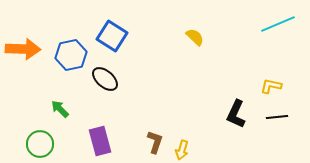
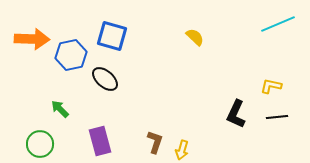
blue square: rotated 16 degrees counterclockwise
orange arrow: moved 9 px right, 10 px up
